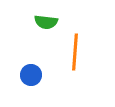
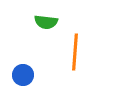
blue circle: moved 8 px left
